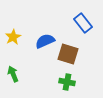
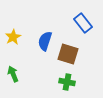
blue semicircle: rotated 48 degrees counterclockwise
